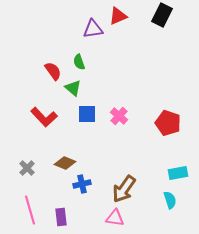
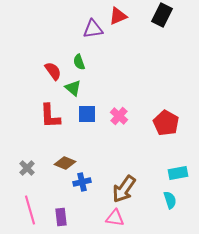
red L-shape: moved 6 px right, 1 px up; rotated 40 degrees clockwise
red pentagon: moved 2 px left; rotated 10 degrees clockwise
blue cross: moved 2 px up
